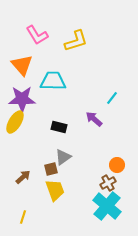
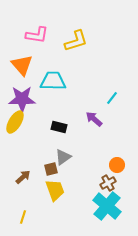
pink L-shape: rotated 50 degrees counterclockwise
